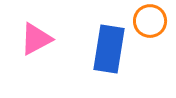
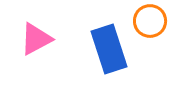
blue rectangle: rotated 27 degrees counterclockwise
